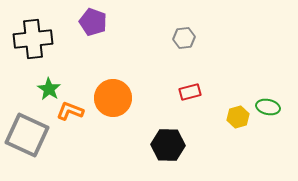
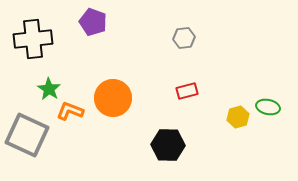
red rectangle: moved 3 px left, 1 px up
